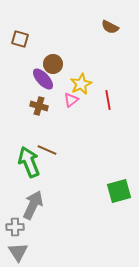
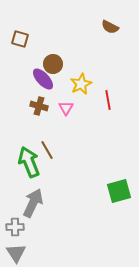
pink triangle: moved 5 px left, 8 px down; rotated 21 degrees counterclockwise
brown line: rotated 36 degrees clockwise
gray arrow: moved 2 px up
gray triangle: moved 2 px left, 1 px down
